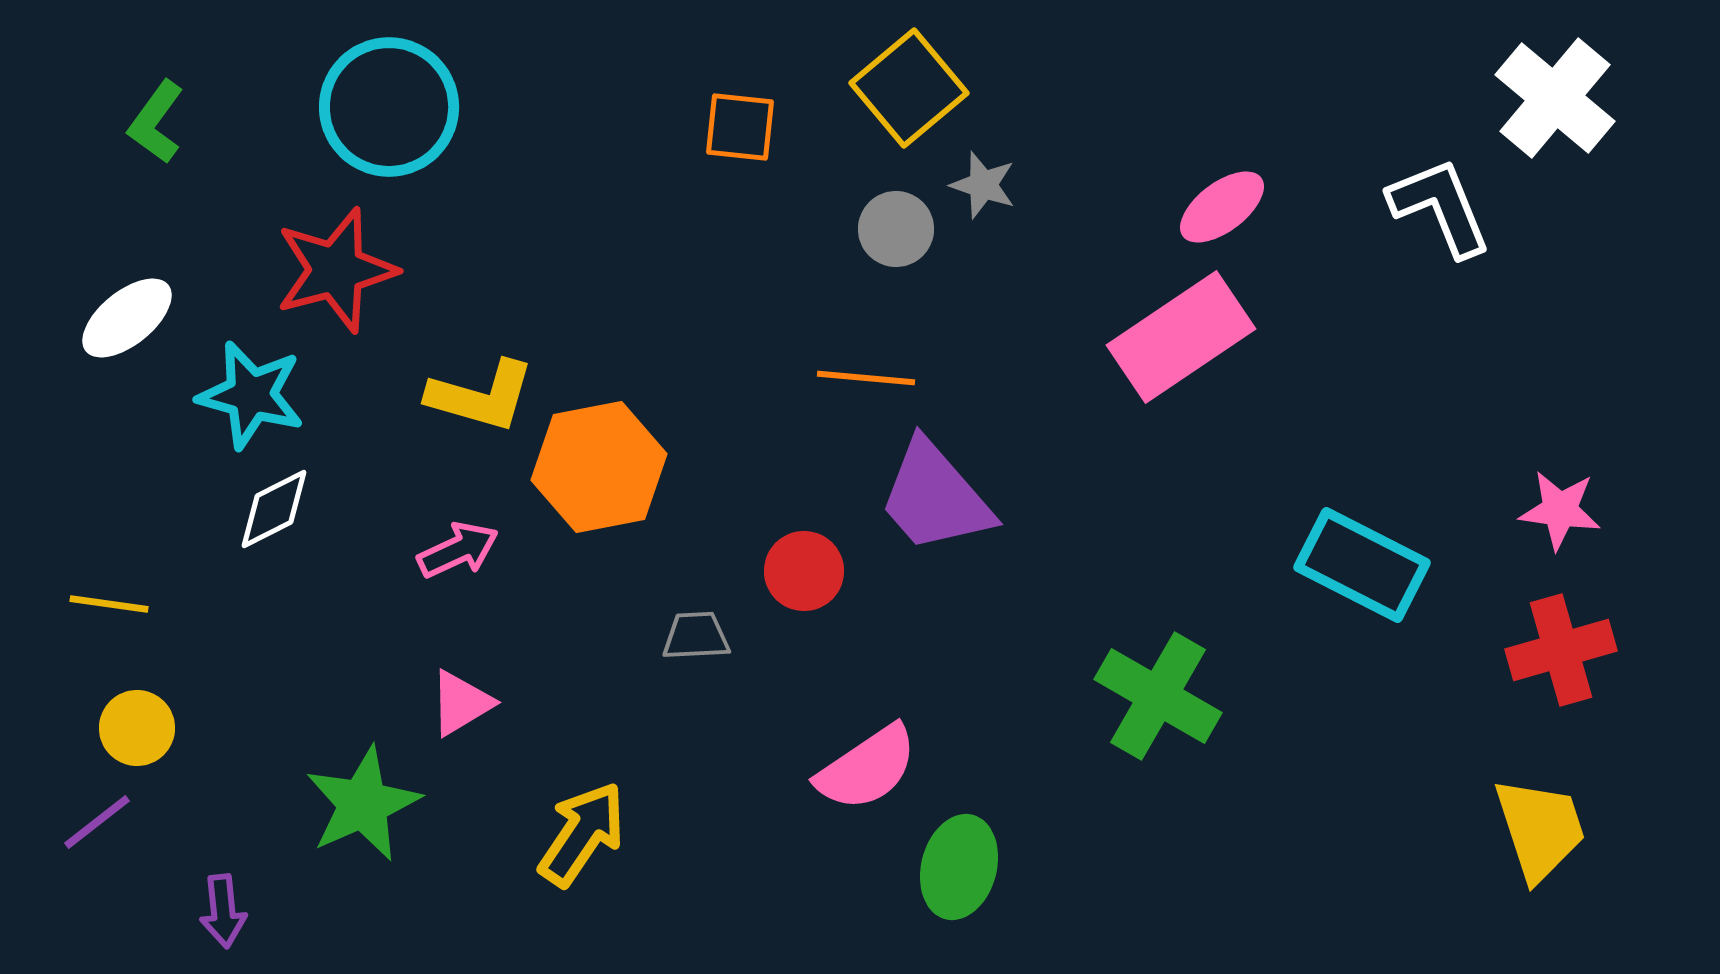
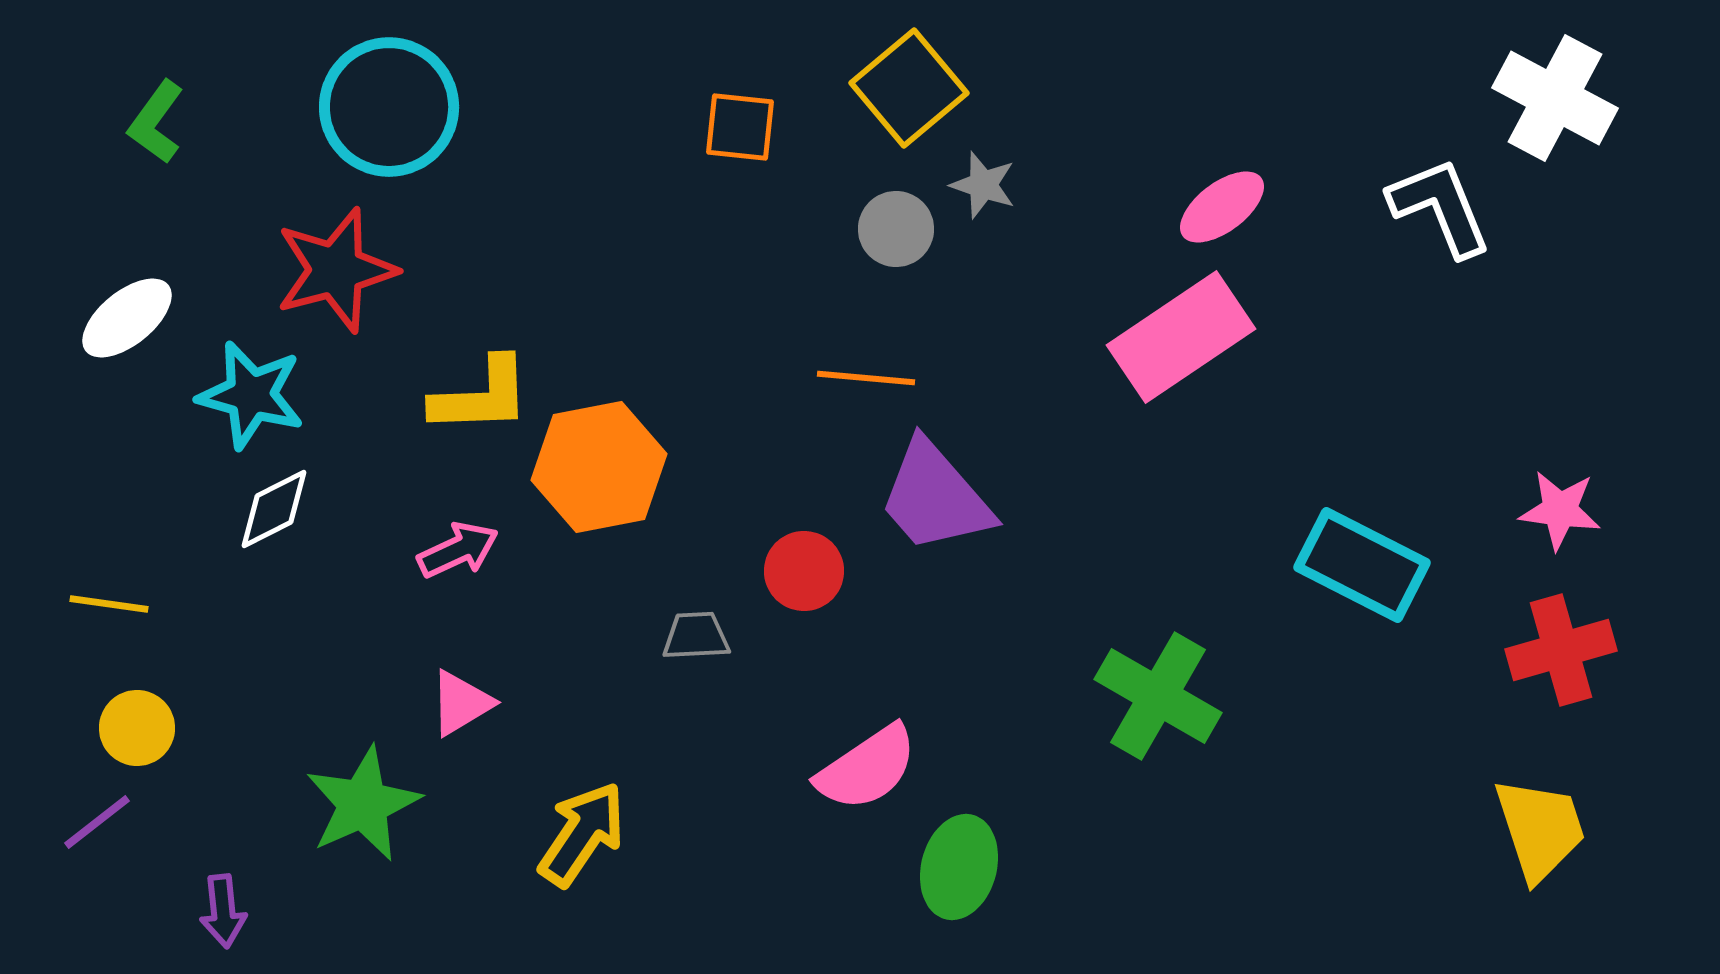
white cross: rotated 12 degrees counterclockwise
yellow L-shape: rotated 18 degrees counterclockwise
